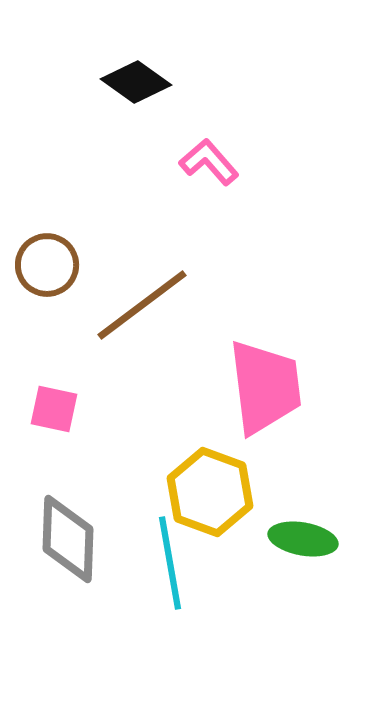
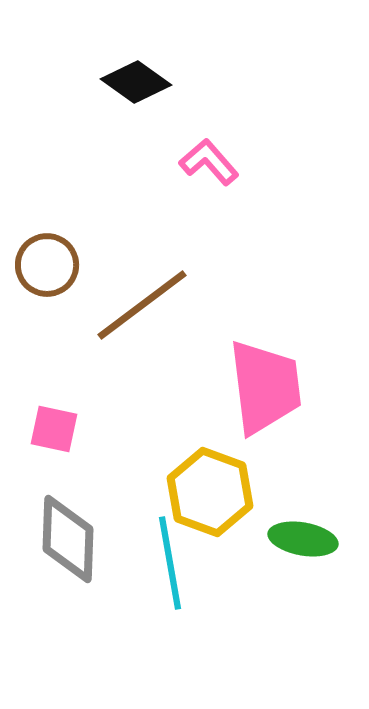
pink square: moved 20 px down
